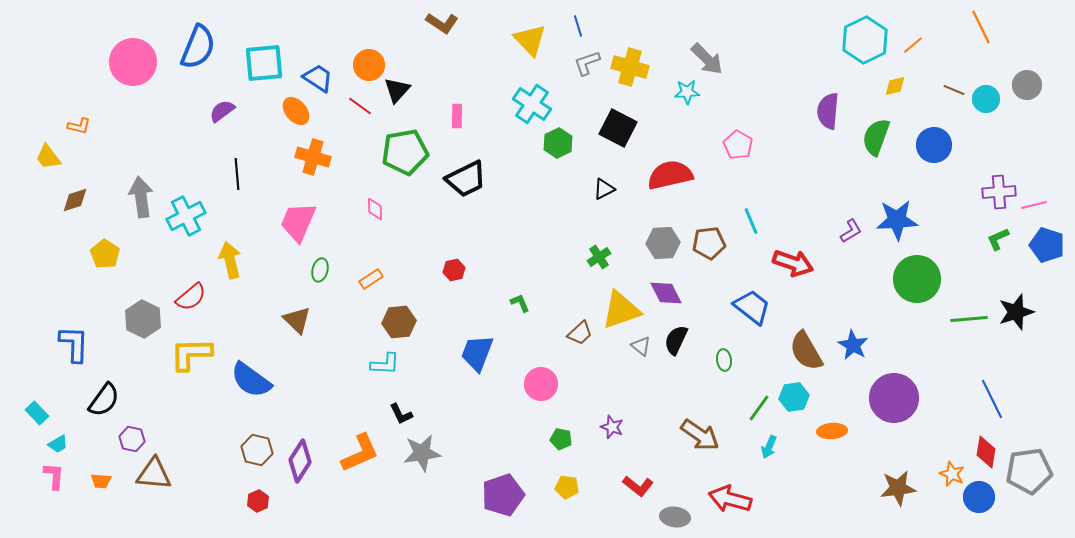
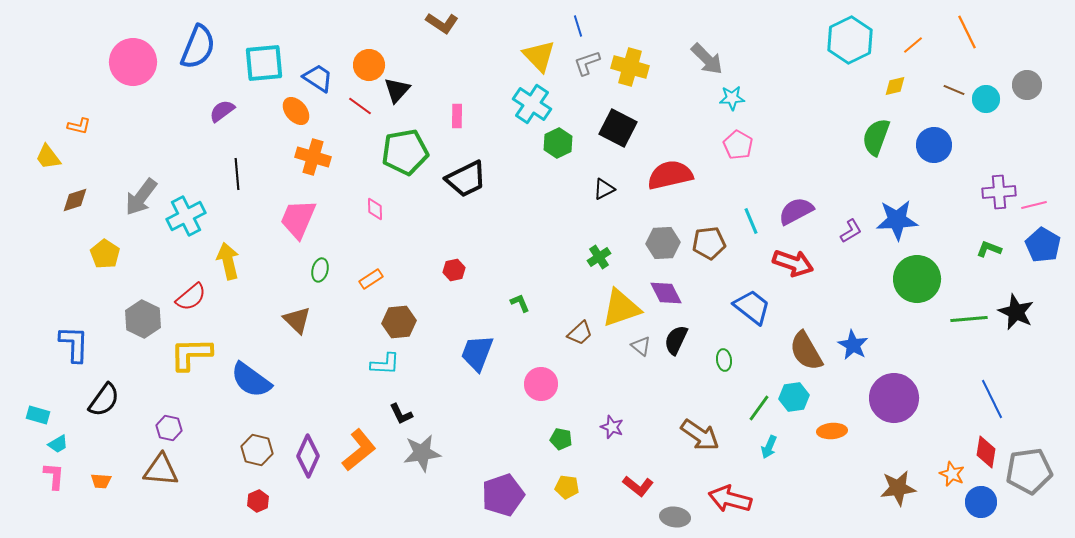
orange line at (981, 27): moved 14 px left, 5 px down
yellow triangle at (530, 40): moved 9 px right, 16 px down
cyan hexagon at (865, 40): moved 15 px left
cyan star at (687, 92): moved 45 px right, 6 px down
purple semicircle at (828, 111): moved 32 px left, 100 px down; rotated 57 degrees clockwise
gray arrow at (141, 197): rotated 135 degrees counterclockwise
pink trapezoid at (298, 222): moved 3 px up
green L-shape at (998, 239): moved 9 px left, 10 px down; rotated 45 degrees clockwise
blue pentagon at (1047, 245): moved 4 px left; rotated 12 degrees clockwise
yellow arrow at (230, 260): moved 2 px left, 1 px down
yellow triangle at (621, 310): moved 2 px up
black star at (1016, 312): rotated 30 degrees counterclockwise
cyan rectangle at (37, 413): moved 1 px right, 2 px down; rotated 30 degrees counterclockwise
purple hexagon at (132, 439): moved 37 px right, 11 px up
orange L-shape at (360, 453): moved 1 px left, 3 px up; rotated 15 degrees counterclockwise
purple diamond at (300, 461): moved 8 px right, 5 px up; rotated 9 degrees counterclockwise
brown triangle at (154, 474): moved 7 px right, 4 px up
blue circle at (979, 497): moved 2 px right, 5 px down
